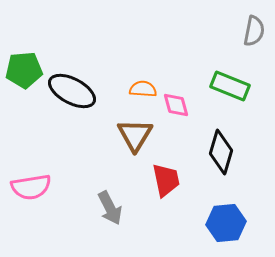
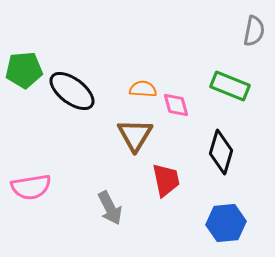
black ellipse: rotated 9 degrees clockwise
